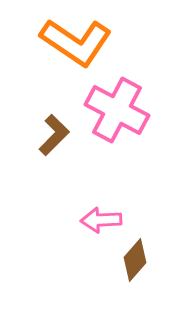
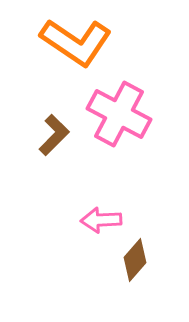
pink cross: moved 2 px right, 4 px down
